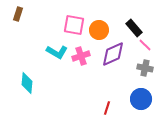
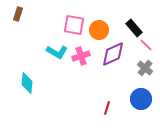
pink line: moved 1 px right
gray cross: rotated 28 degrees clockwise
